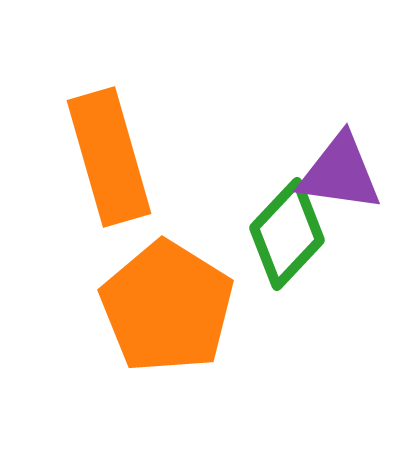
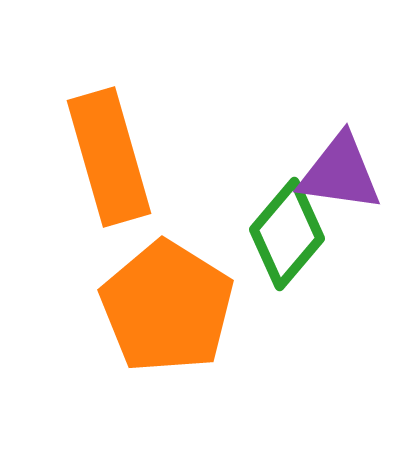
green diamond: rotated 3 degrees counterclockwise
